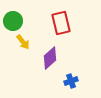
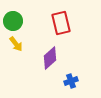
yellow arrow: moved 7 px left, 2 px down
